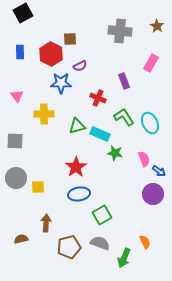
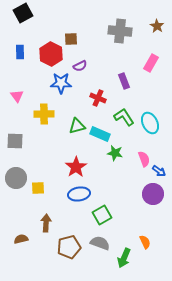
brown square: moved 1 px right
yellow square: moved 1 px down
